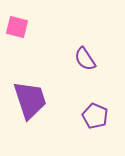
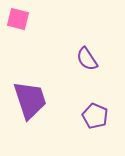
pink square: moved 1 px right, 8 px up
purple semicircle: moved 2 px right
